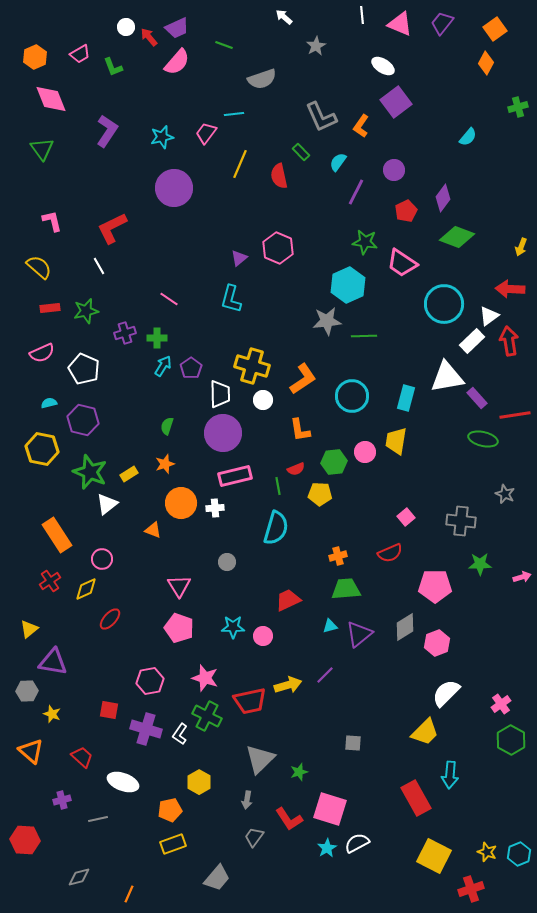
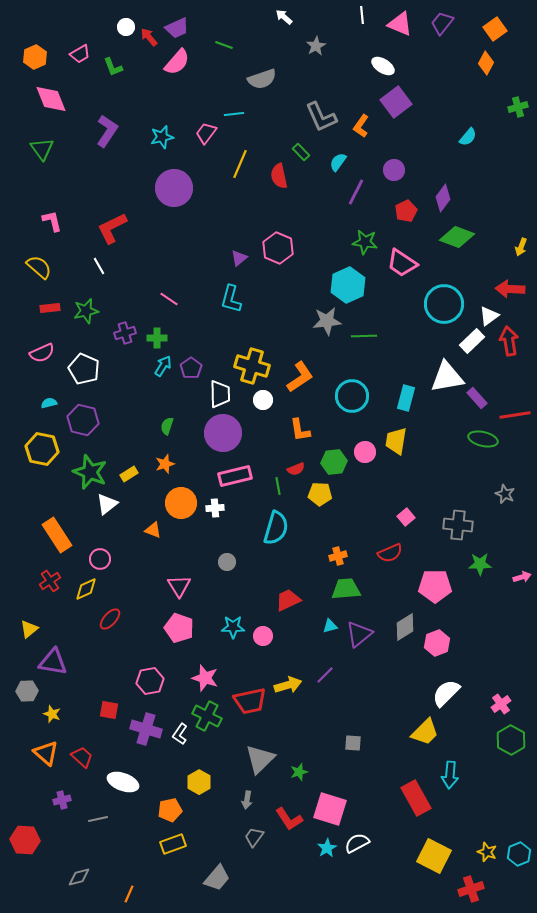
orange L-shape at (303, 379): moved 3 px left, 2 px up
gray cross at (461, 521): moved 3 px left, 4 px down
pink circle at (102, 559): moved 2 px left
orange triangle at (31, 751): moved 15 px right, 2 px down
